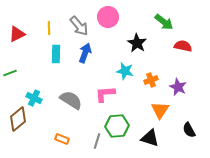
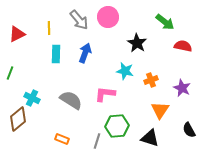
green arrow: moved 1 px right
gray arrow: moved 6 px up
green line: rotated 48 degrees counterclockwise
purple star: moved 4 px right, 1 px down
pink L-shape: rotated 10 degrees clockwise
cyan cross: moved 2 px left
